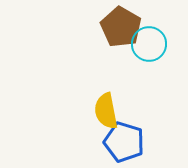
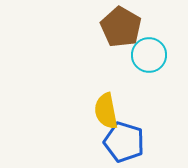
cyan circle: moved 11 px down
